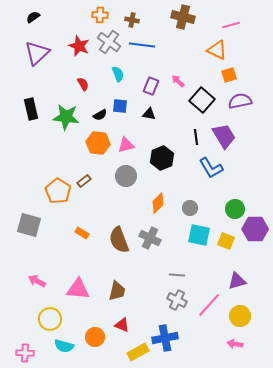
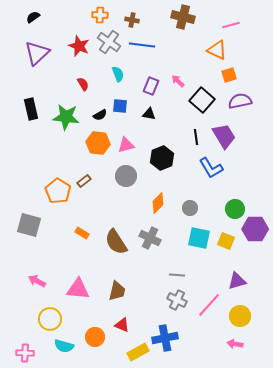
cyan square at (199, 235): moved 3 px down
brown semicircle at (119, 240): moved 3 px left, 2 px down; rotated 12 degrees counterclockwise
